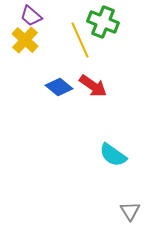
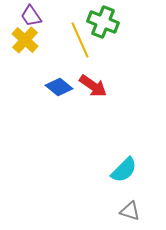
purple trapezoid: rotated 15 degrees clockwise
cyan semicircle: moved 11 px right, 15 px down; rotated 80 degrees counterclockwise
gray triangle: rotated 40 degrees counterclockwise
